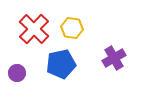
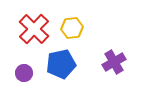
yellow hexagon: rotated 15 degrees counterclockwise
purple cross: moved 4 px down
purple circle: moved 7 px right
